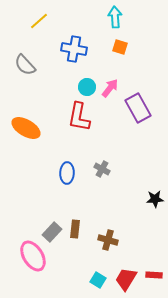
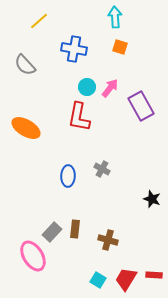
purple rectangle: moved 3 px right, 2 px up
blue ellipse: moved 1 px right, 3 px down
black star: moved 3 px left; rotated 24 degrees clockwise
